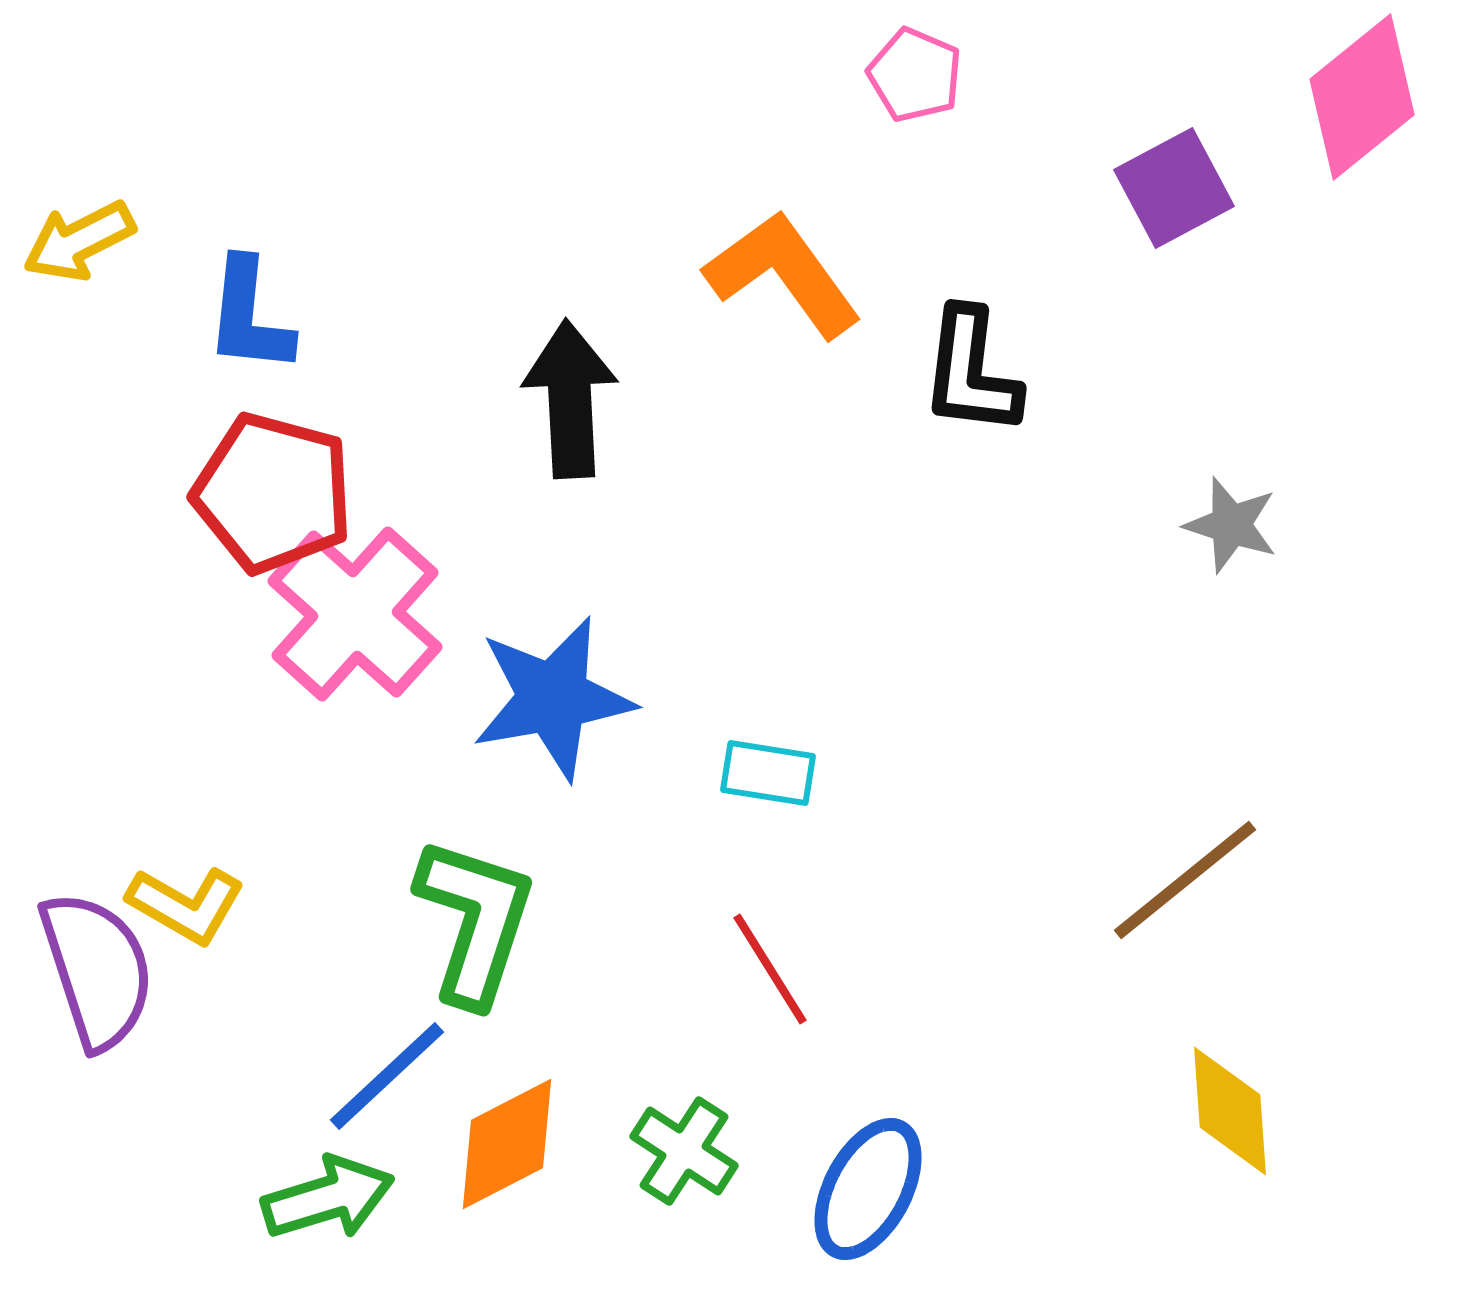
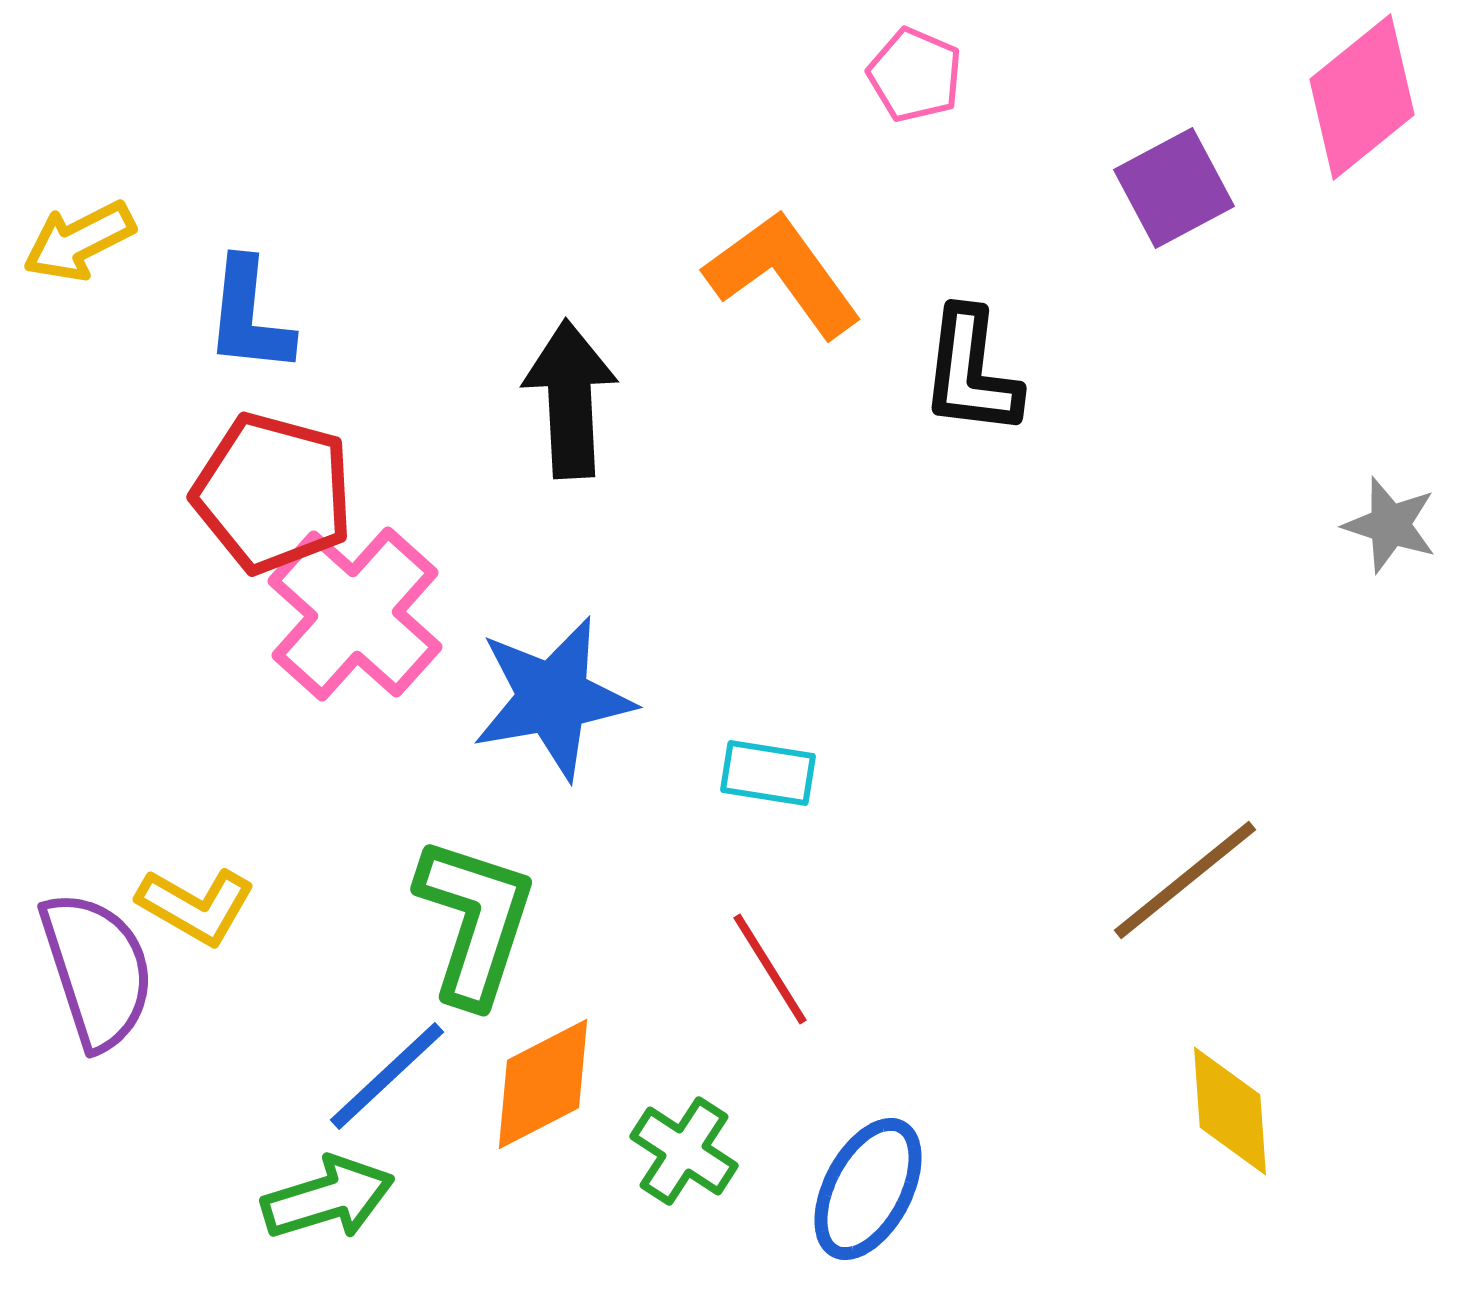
gray star: moved 159 px right
yellow L-shape: moved 10 px right, 1 px down
orange diamond: moved 36 px right, 60 px up
